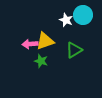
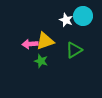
cyan circle: moved 1 px down
